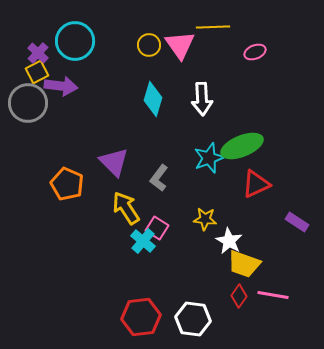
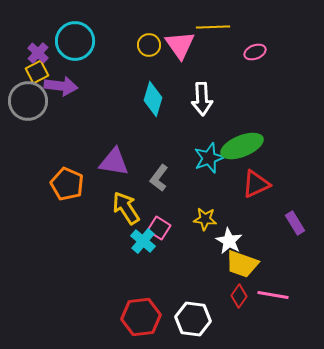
gray circle: moved 2 px up
purple triangle: rotated 36 degrees counterclockwise
purple rectangle: moved 2 px left, 1 px down; rotated 25 degrees clockwise
pink square: moved 2 px right
yellow trapezoid: moved 2 px left
